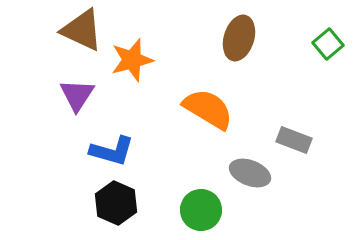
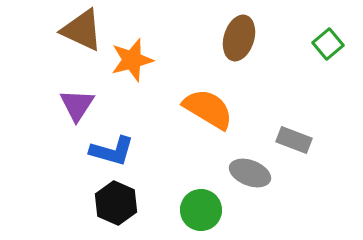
purple triangle: moved 10 px down
